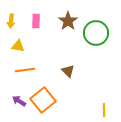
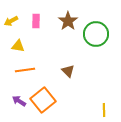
yellow arrow: rotated 56 degrees clockwise
green circle: moved 1 px down
